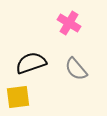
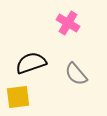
pink cross: moved 1 px left
gray semicircle: moved 5 px down
